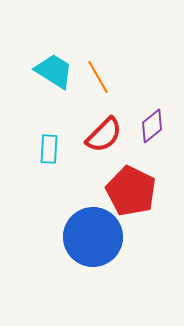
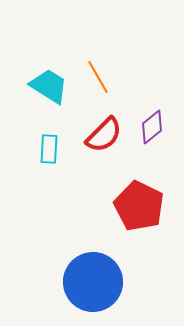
cyan trapezoid: moved 5 px left, 15 px down
purple diamond: moved 1 px down
red pentagon: moved 8 px right, 15 px down
blue circle: moved 45 px down
